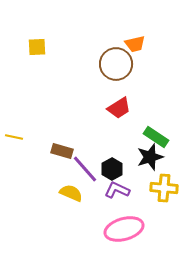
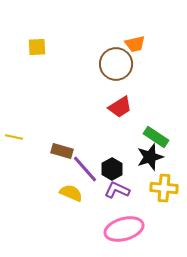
red trapezoid: moved 1 px right, 1 px up
